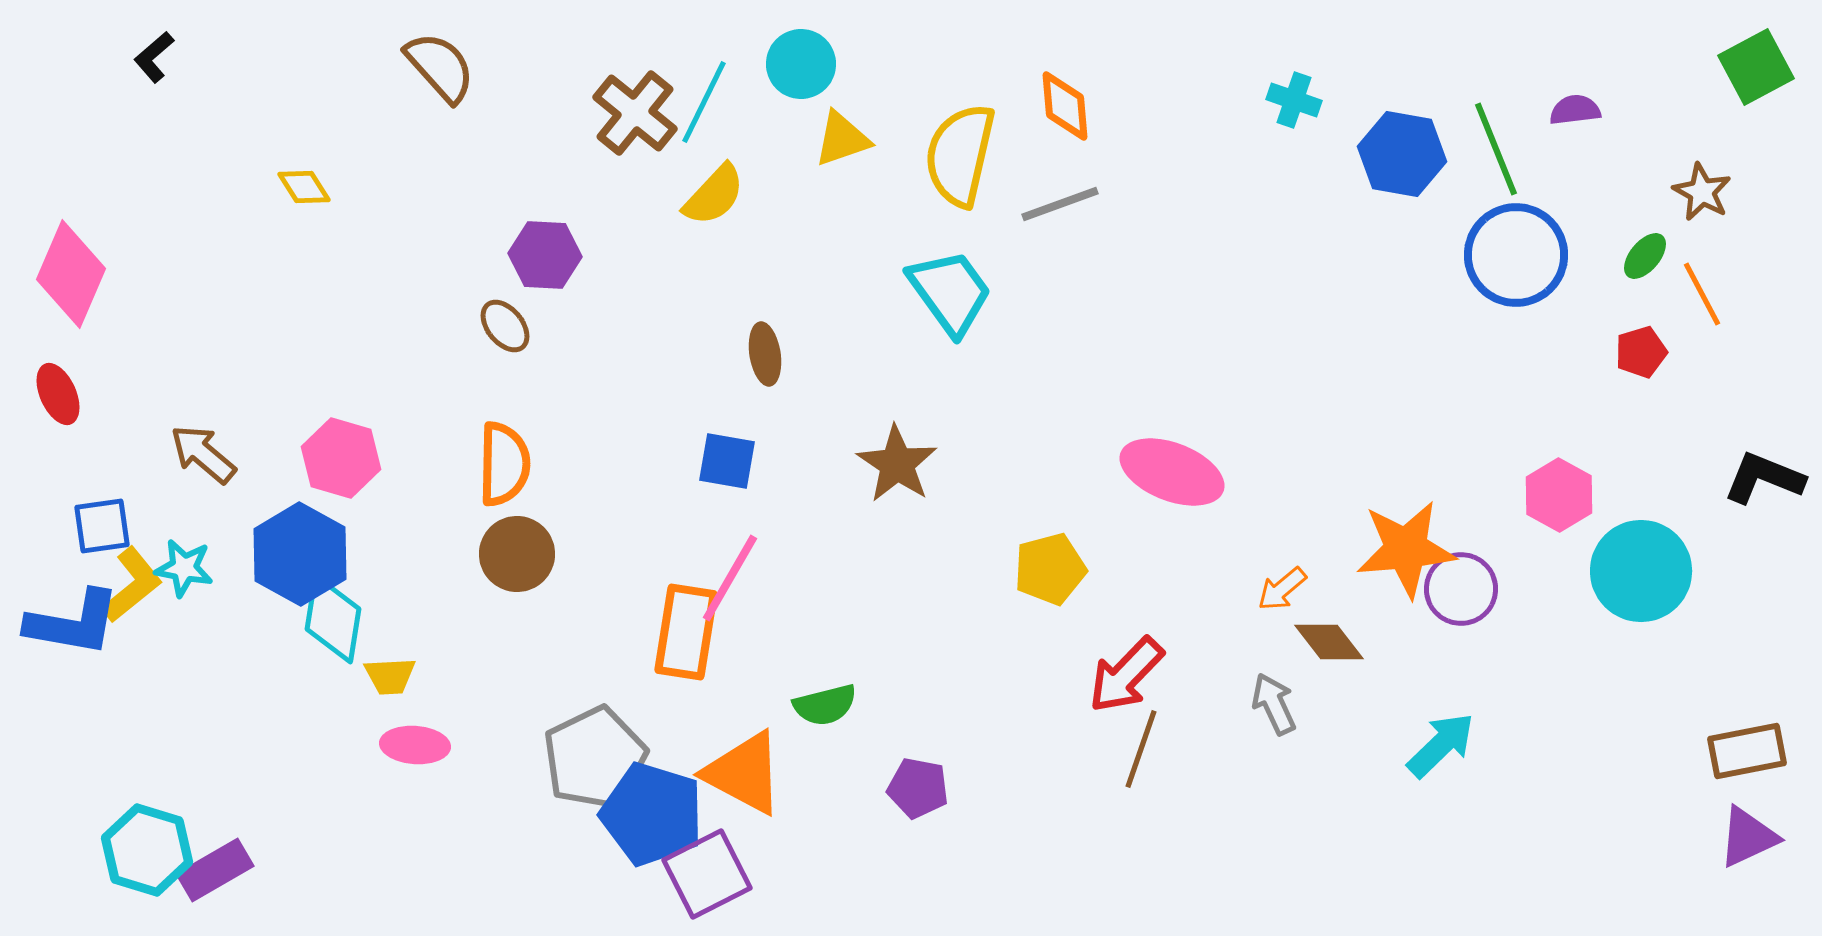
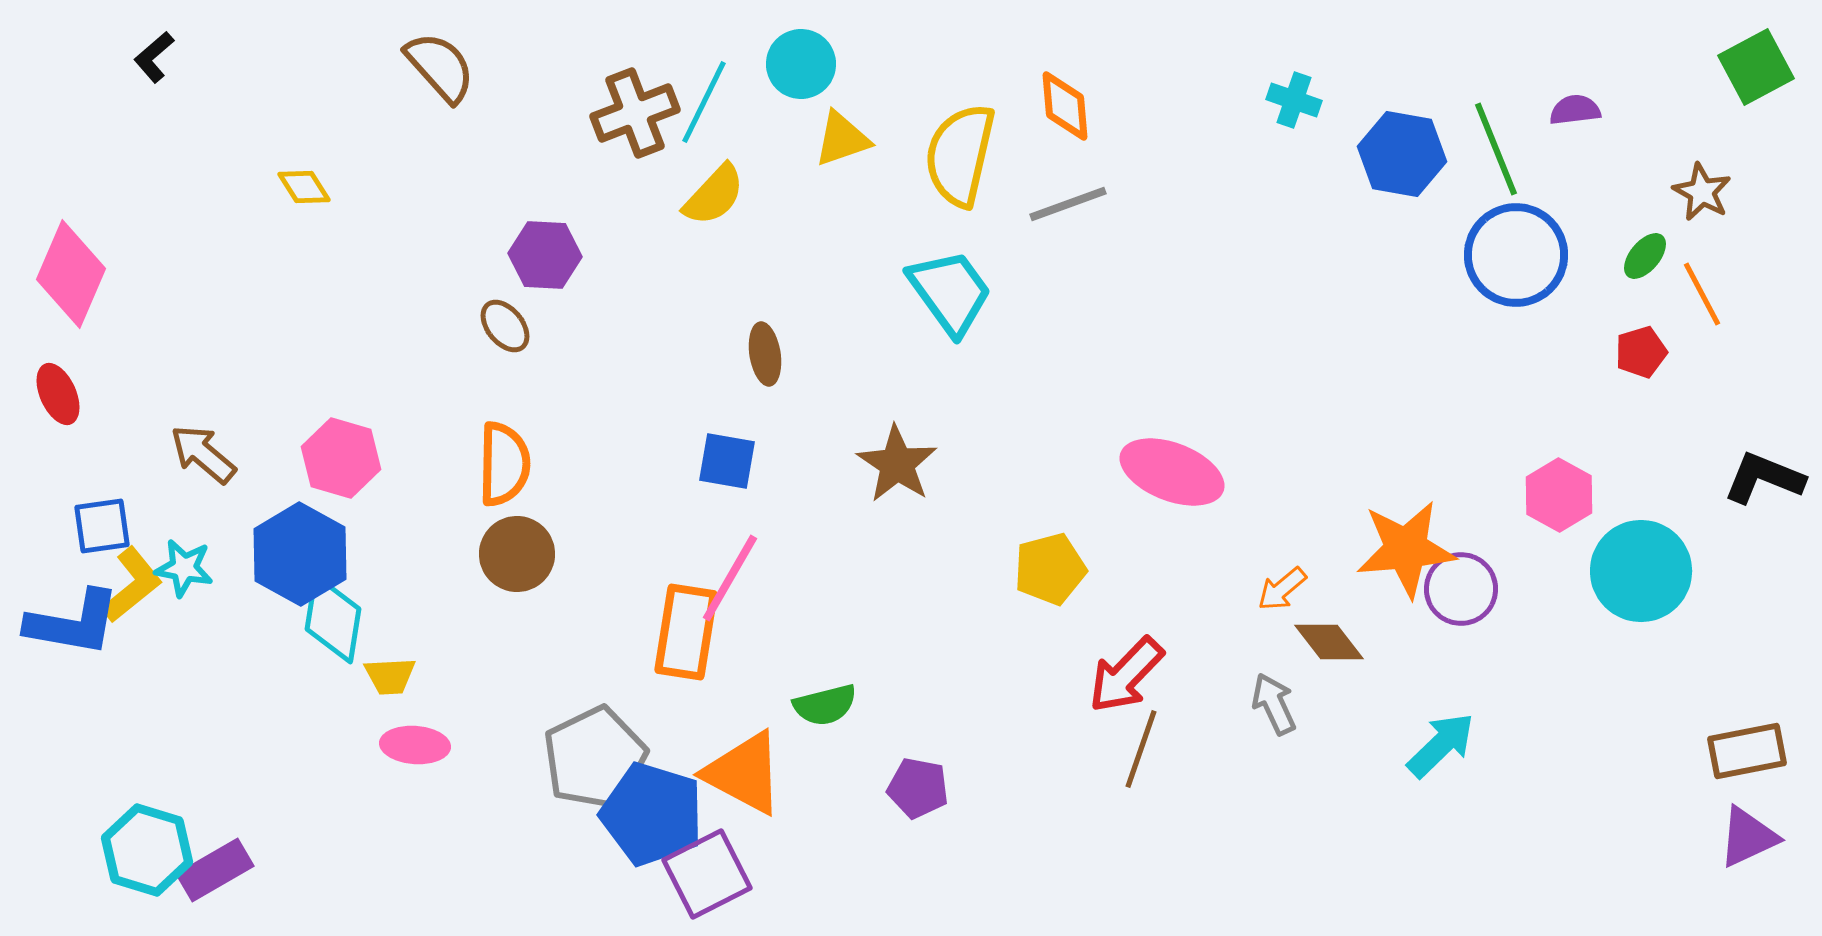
brown cross at (635, 113): rotated 30 degrees clockwise
gray line at (1060, 204): moved 8 px right
